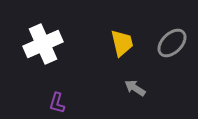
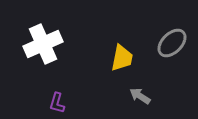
yellow trapezoid: moved 15 px down; rotated 24 degrees clockwise
gray arrow: moved 5 px right, 8 px down
